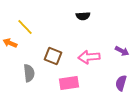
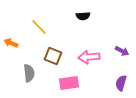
yellow line: moved 14 px right
orange arrow: moved 1 px right
